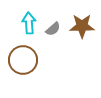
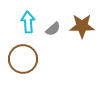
cyan arrow: moved 1 px left, 1 px up
brown circle: moved 1 px up
